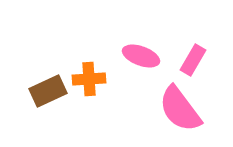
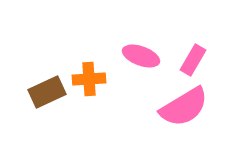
brown rectangle: moved 1 px left, 1 px down
pink semicircle: moved 4 px right, 2 px up; rotated 84 degrees counterclockwise
